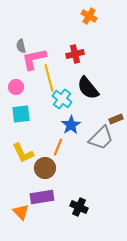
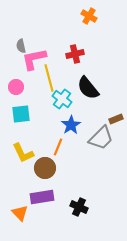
orange triangle: moved 1 px left, 1 px down
